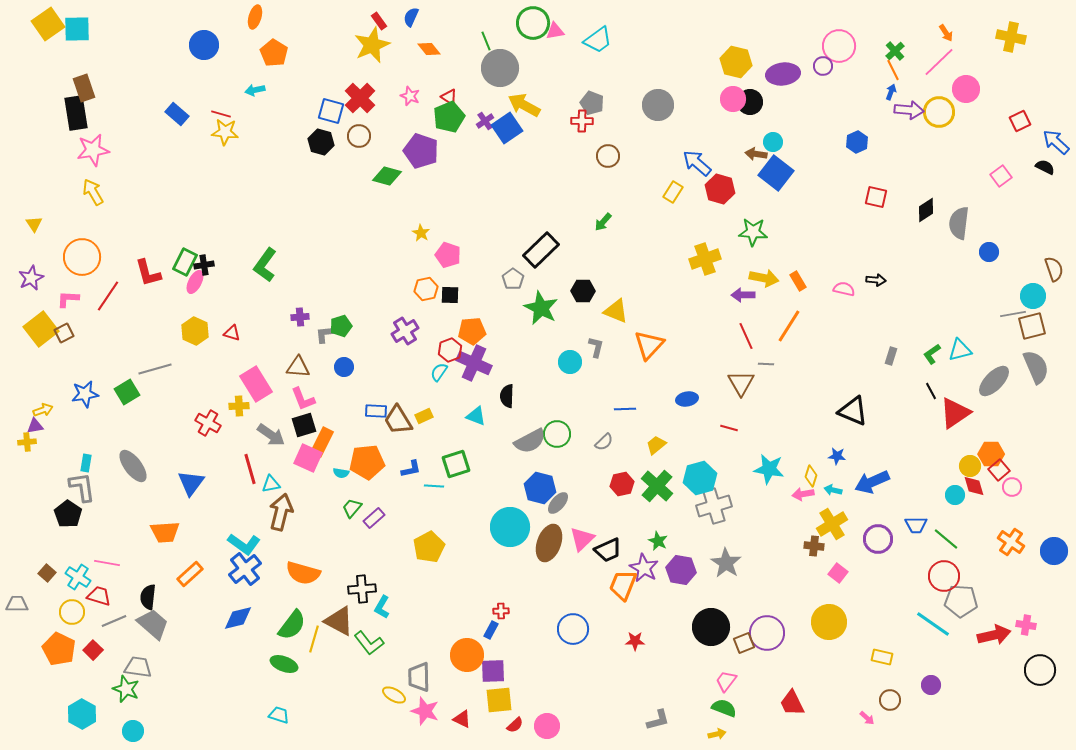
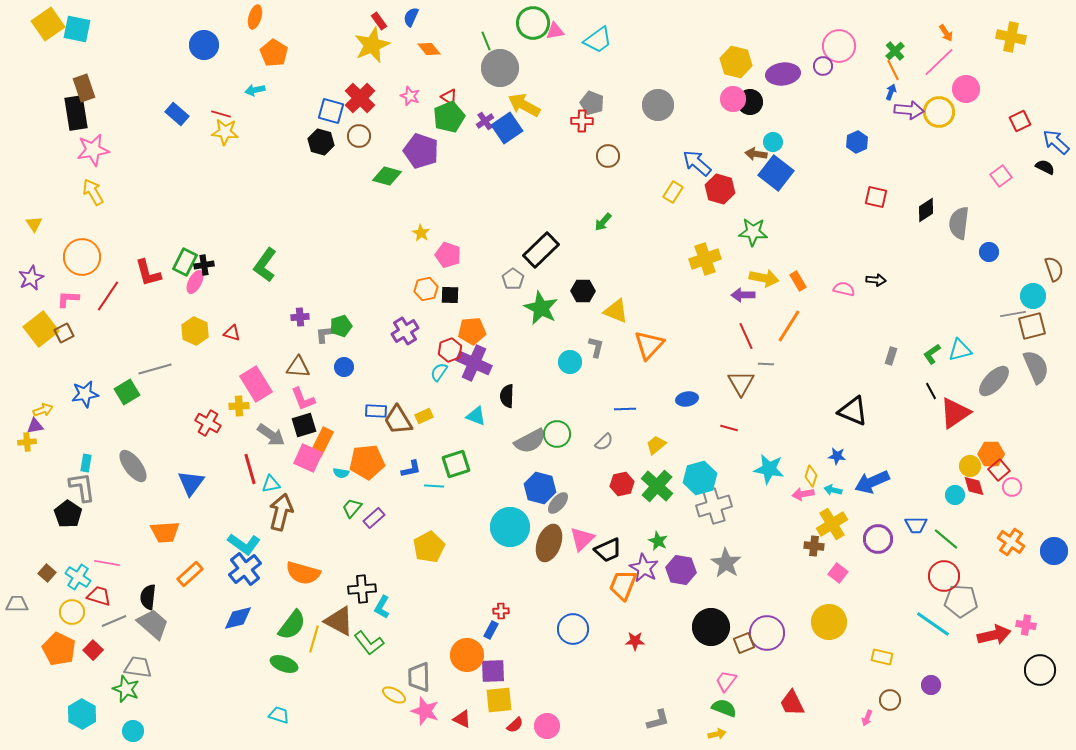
cyan square at (77, 29): rotated 12 degrees clockwise
pink arrow at (867, 718): rotated 70 degrees clockwise
